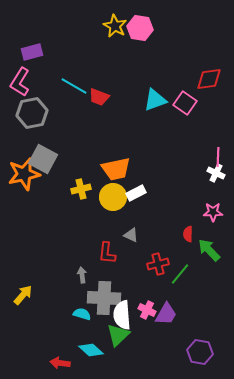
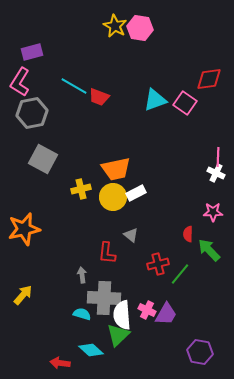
orange star: moved 55 px down
gray triangle: rotated 14 degrees clockwise
